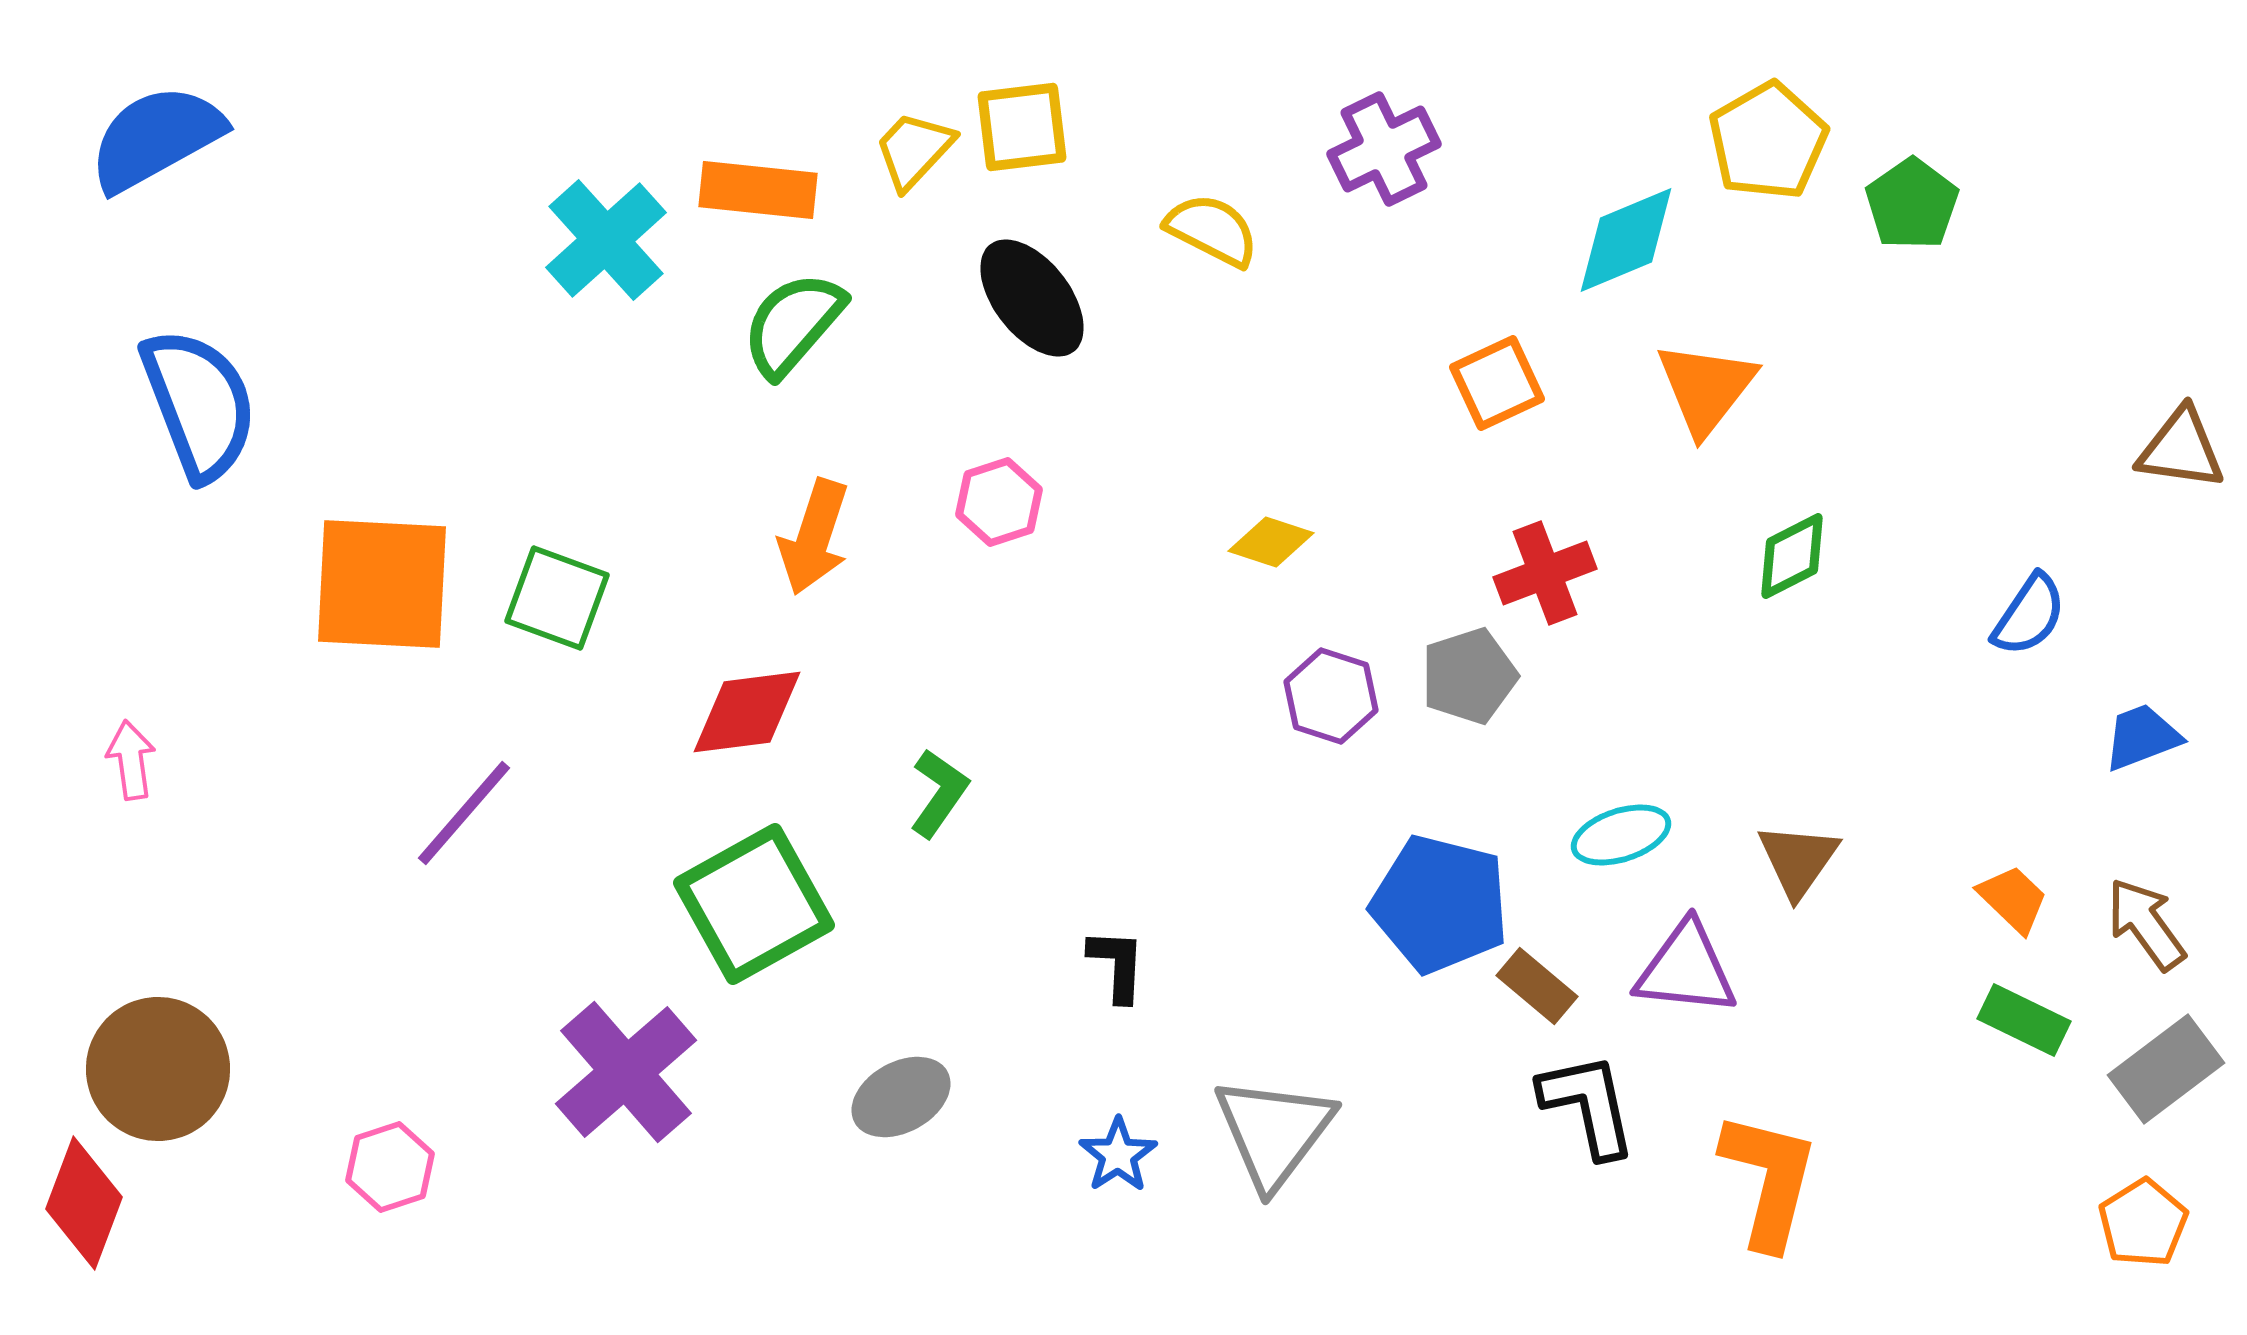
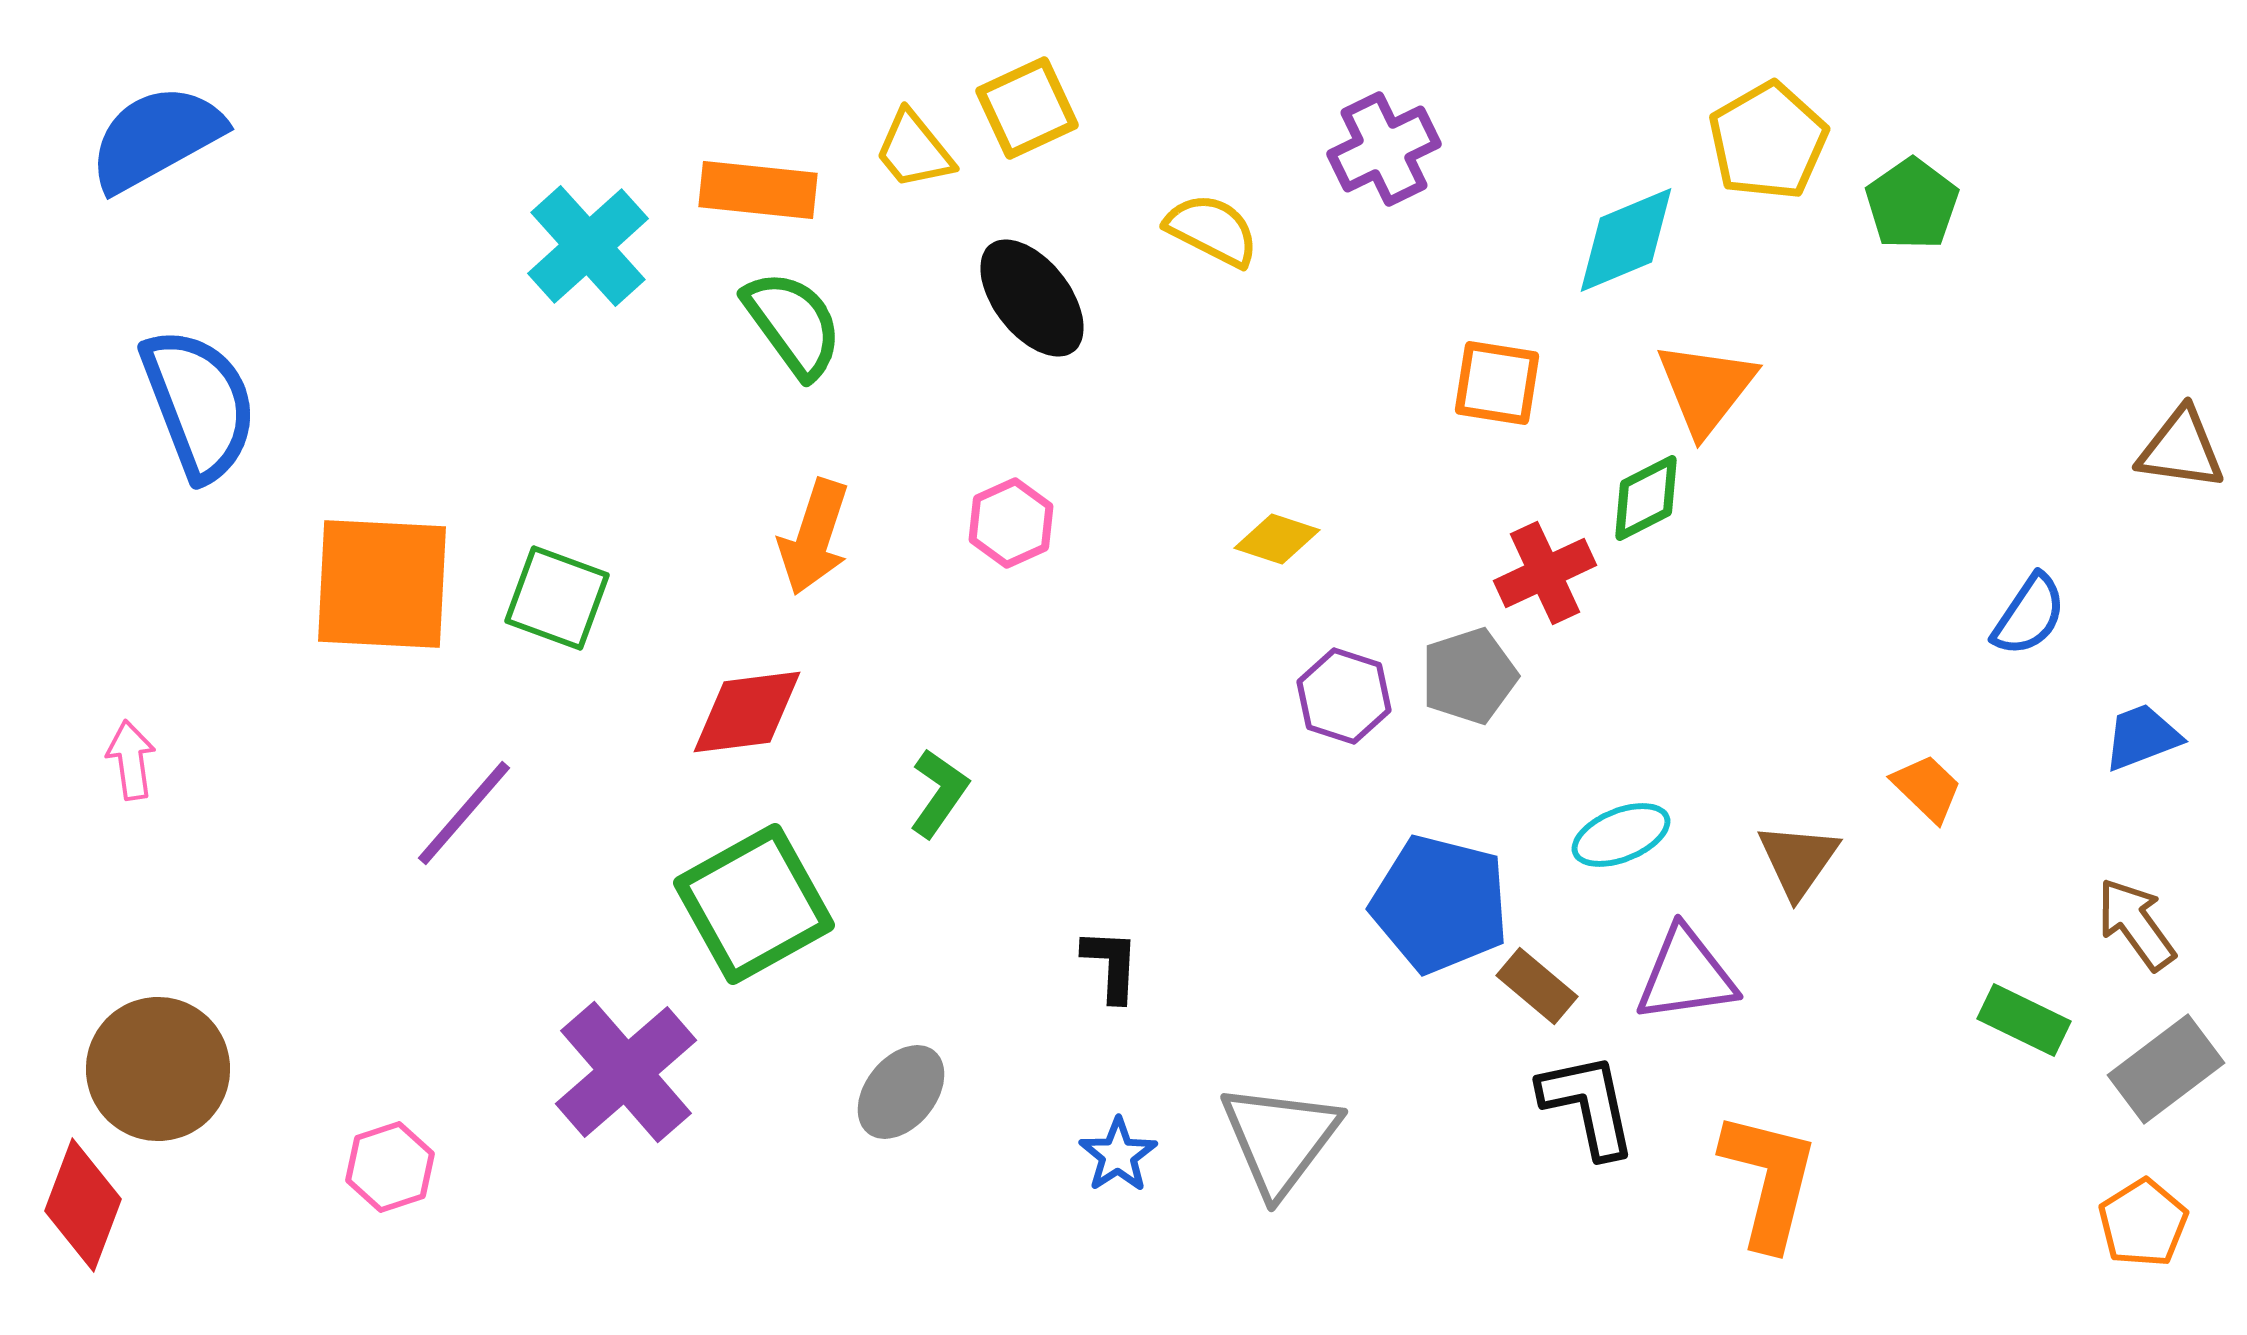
yellow square at (1022, 127): moved 5 px right, 19 px up; rotated 18 degrees counterclockwise
yellow trapezoid at (914, 150): rotated 82 degrees counterclockwise
cyan cross at (606, 240): moved 18 px left, 6 px down
green semicircle at (793, 324): rotated 103 degrees clockwise
orange square at (1497, 383): rotated 34 degrees clockwise
pink hexagon at (999, 502): moved 12 px right, 21 px down; rotated 6 degrees counterclockwise
yellow diamond at (1271, 542): moved 6 px right, 3 px up
green diamond at (1792, 556): moved 146 px left, 58 px up
red cross at (1545, 573): rotated 4 degrees counterclockwise
purple hexagon at (1331, 696): moved 13 px right
cyan ellipse at (1621, 835): rotated 4 degrees counterclockwise
orange trapezoid at (2013, 899): moved 86 px left, 111 px up
brown arrow at (2146, 924): moved 10 px left
black L-shape at (1117, 965): moved 6 px left
purple triangle at (1686, 969): moved 6 px down; rotated 14 degrees counterclockwise
gray ellipse at (901, 1097): moved 5 px up; rotated 22 degrees counterclockwise
gray triangle at (1274, 1132): moved 6 px right, 7 px down
red diamond at (84, 1203): moved 1 px left, 2 px down
